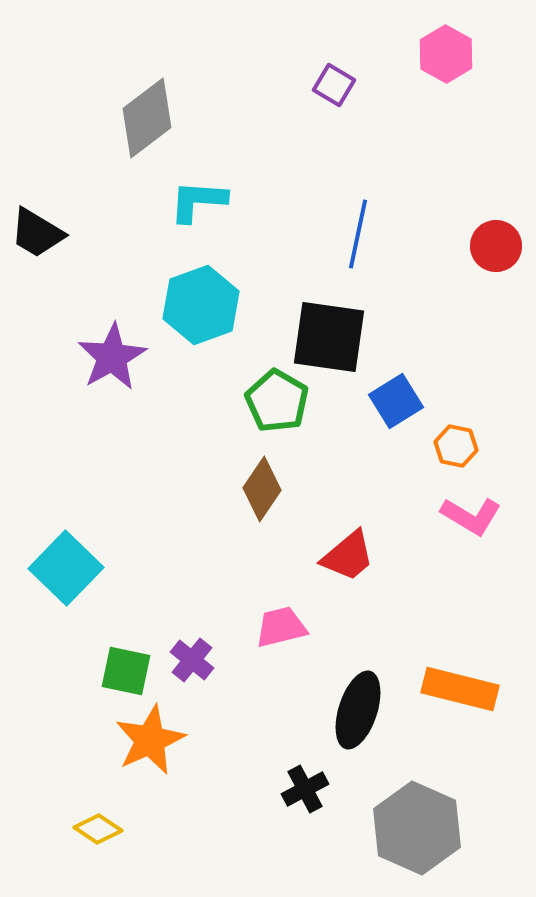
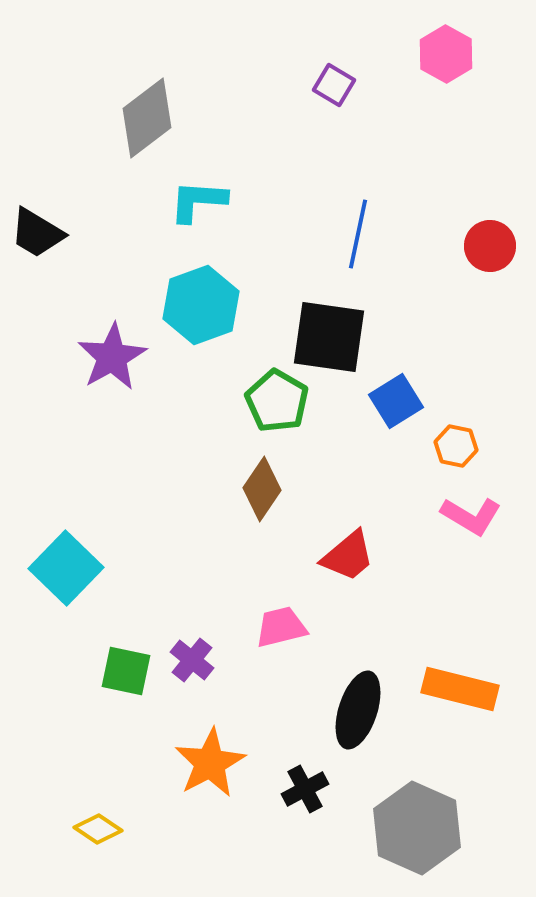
red circle: moved 6 px left
orange star: moved 60 px right, 23 px down; rotated 4 degrees counterclockwise
